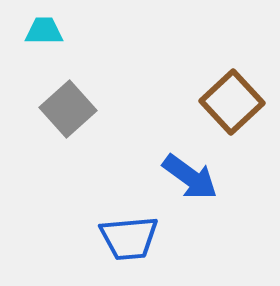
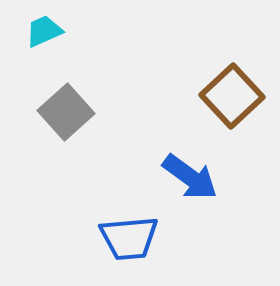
cyan trapezoid: rotated 24 degrees counterclockwise
brown square: moved 6 px up
gray square: moved 2 px left, 3 px down
